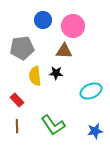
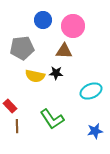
yellow semicircle: rotated 72 degrees counterclockwise
red rectangle: moved 7 px left, 6 px down
green L-shape: moved 1 px left, 6 px up
